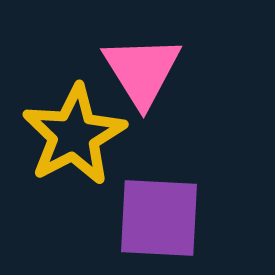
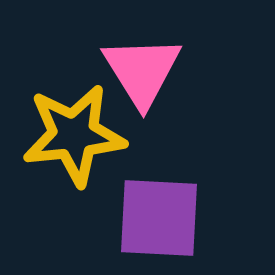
yellow star: rotated 22 degrees clockwise
